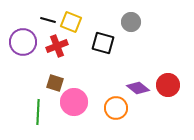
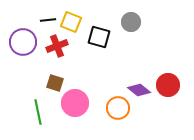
black line: rotated 21 degrees counterclockwise
black square: moved 4 px left, 6 px up
purple diamond: moved 1 px right, 2 px down
pink circle: moved 1 px right, 1 px down
orange circle: moved 2 px right
green line: rotated 15 degrees counterclockwise
